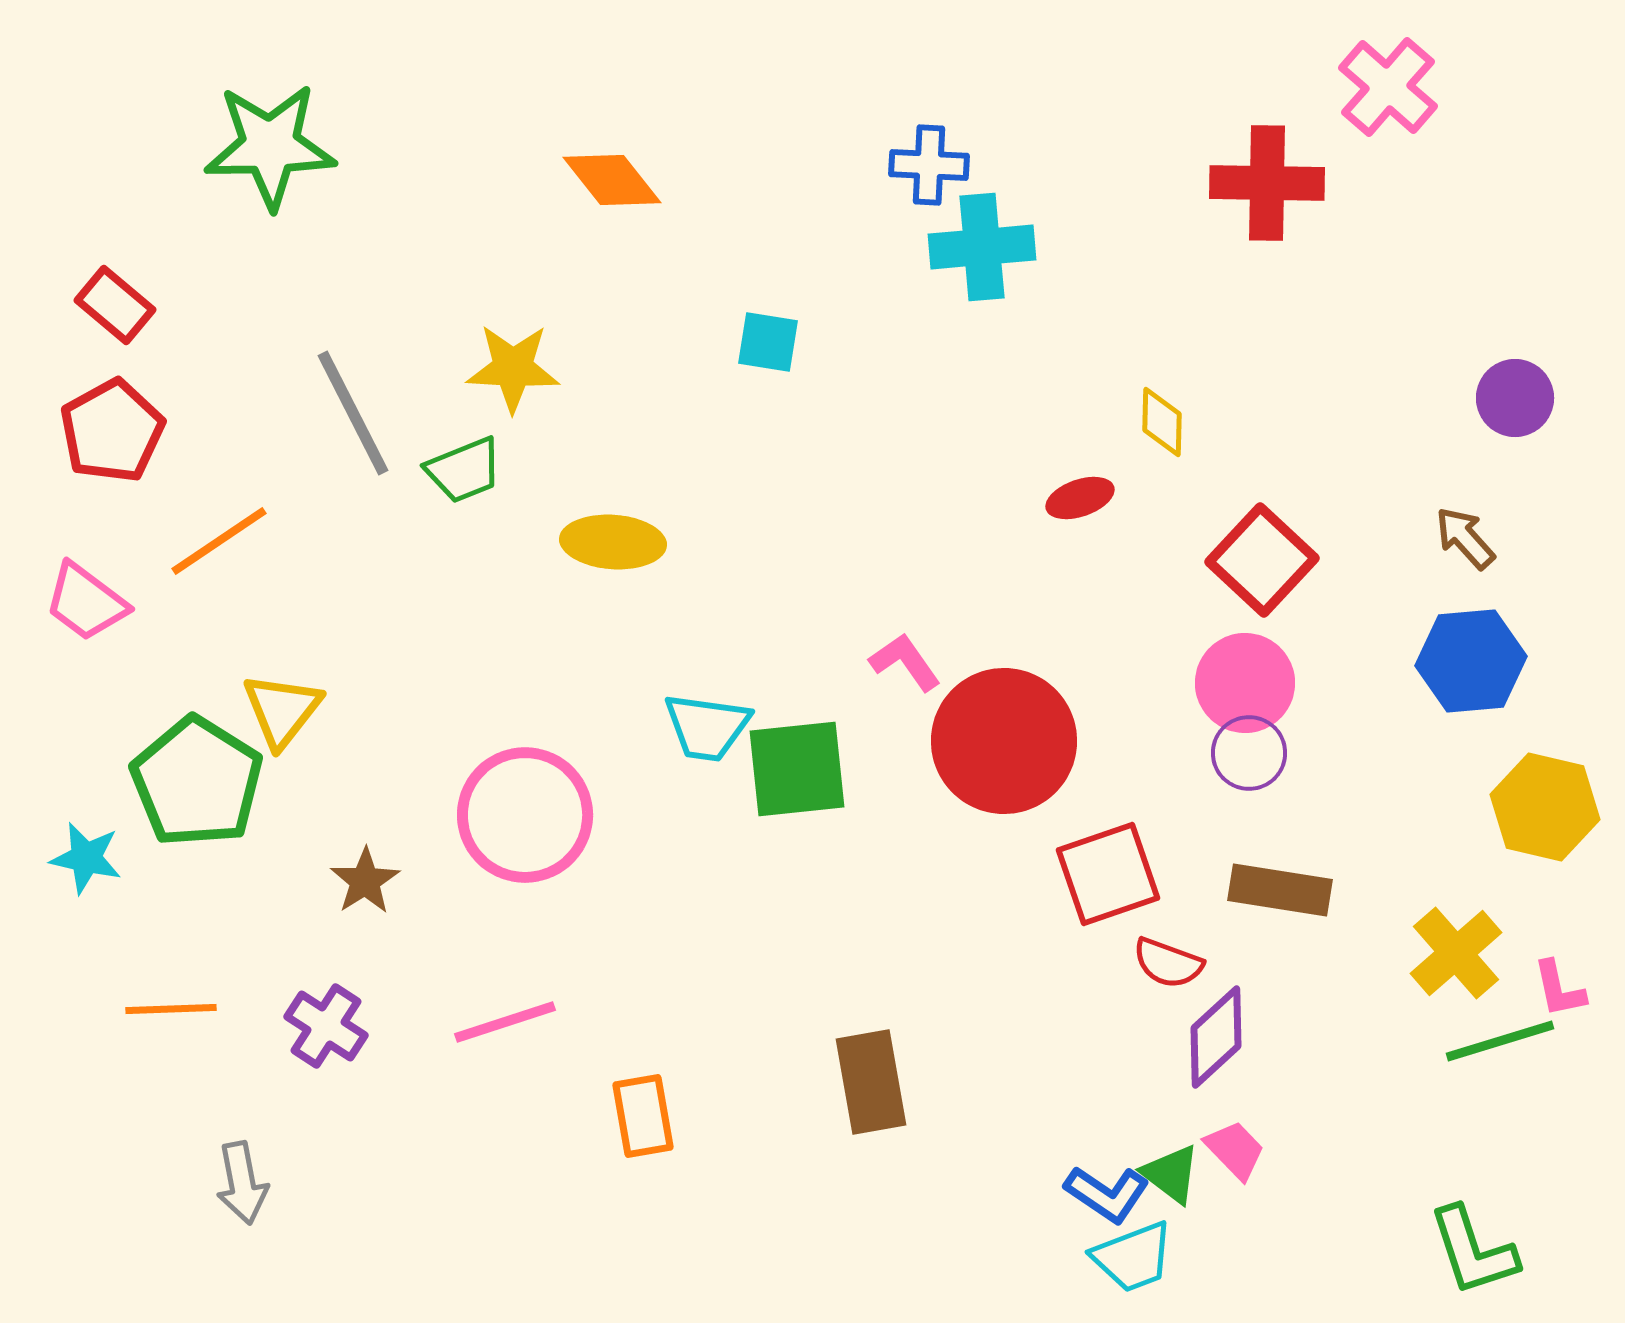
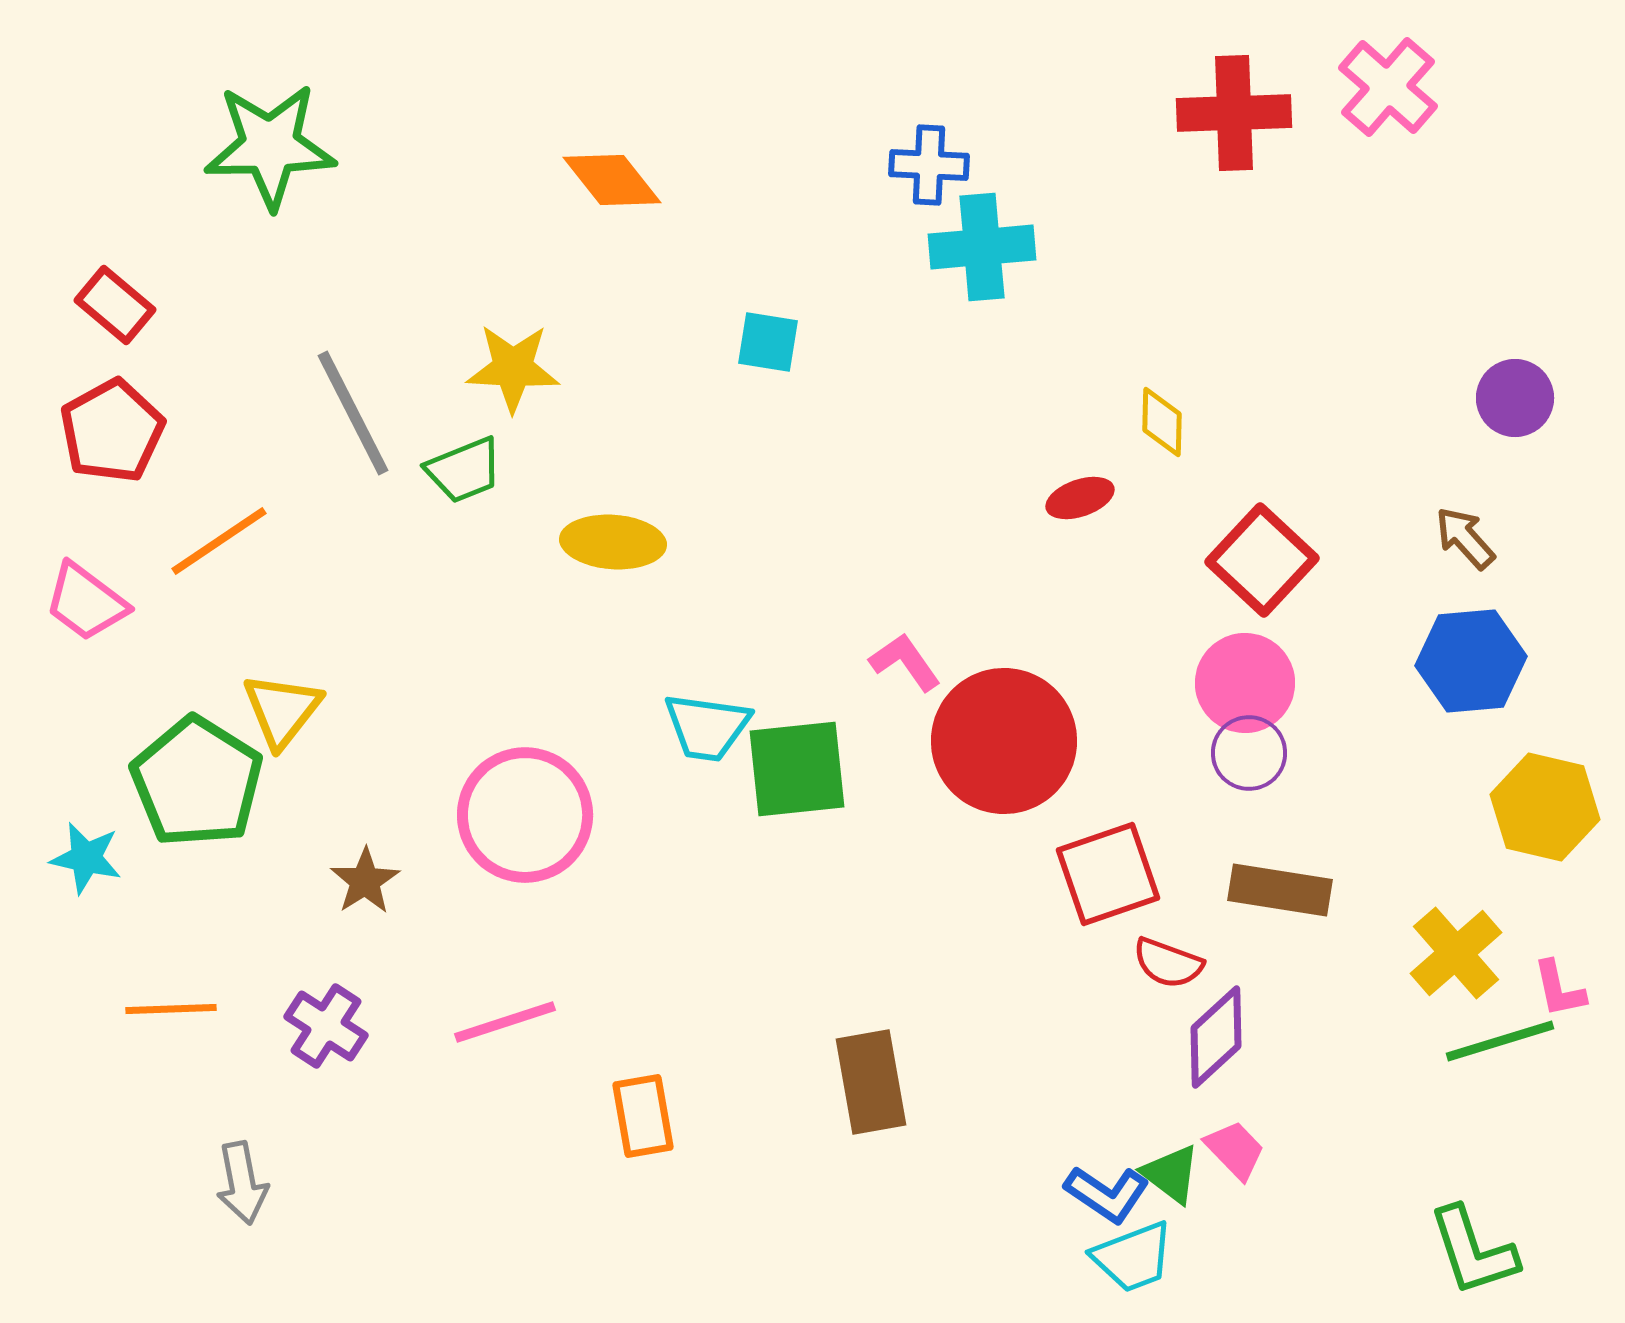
red cross at (1267, 183): moved 33 px left, 70 px up; rotated 3 degrees counterclockwise
